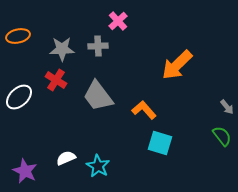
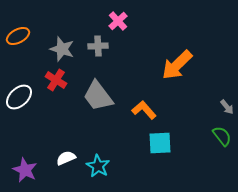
orange ellipse: rotated 15 degrees counterclockwise
gray star: rotated 20 degrees clockwise
cyan square: rotated 20 degrees counterclockwise
purple star: moved 1 px up
